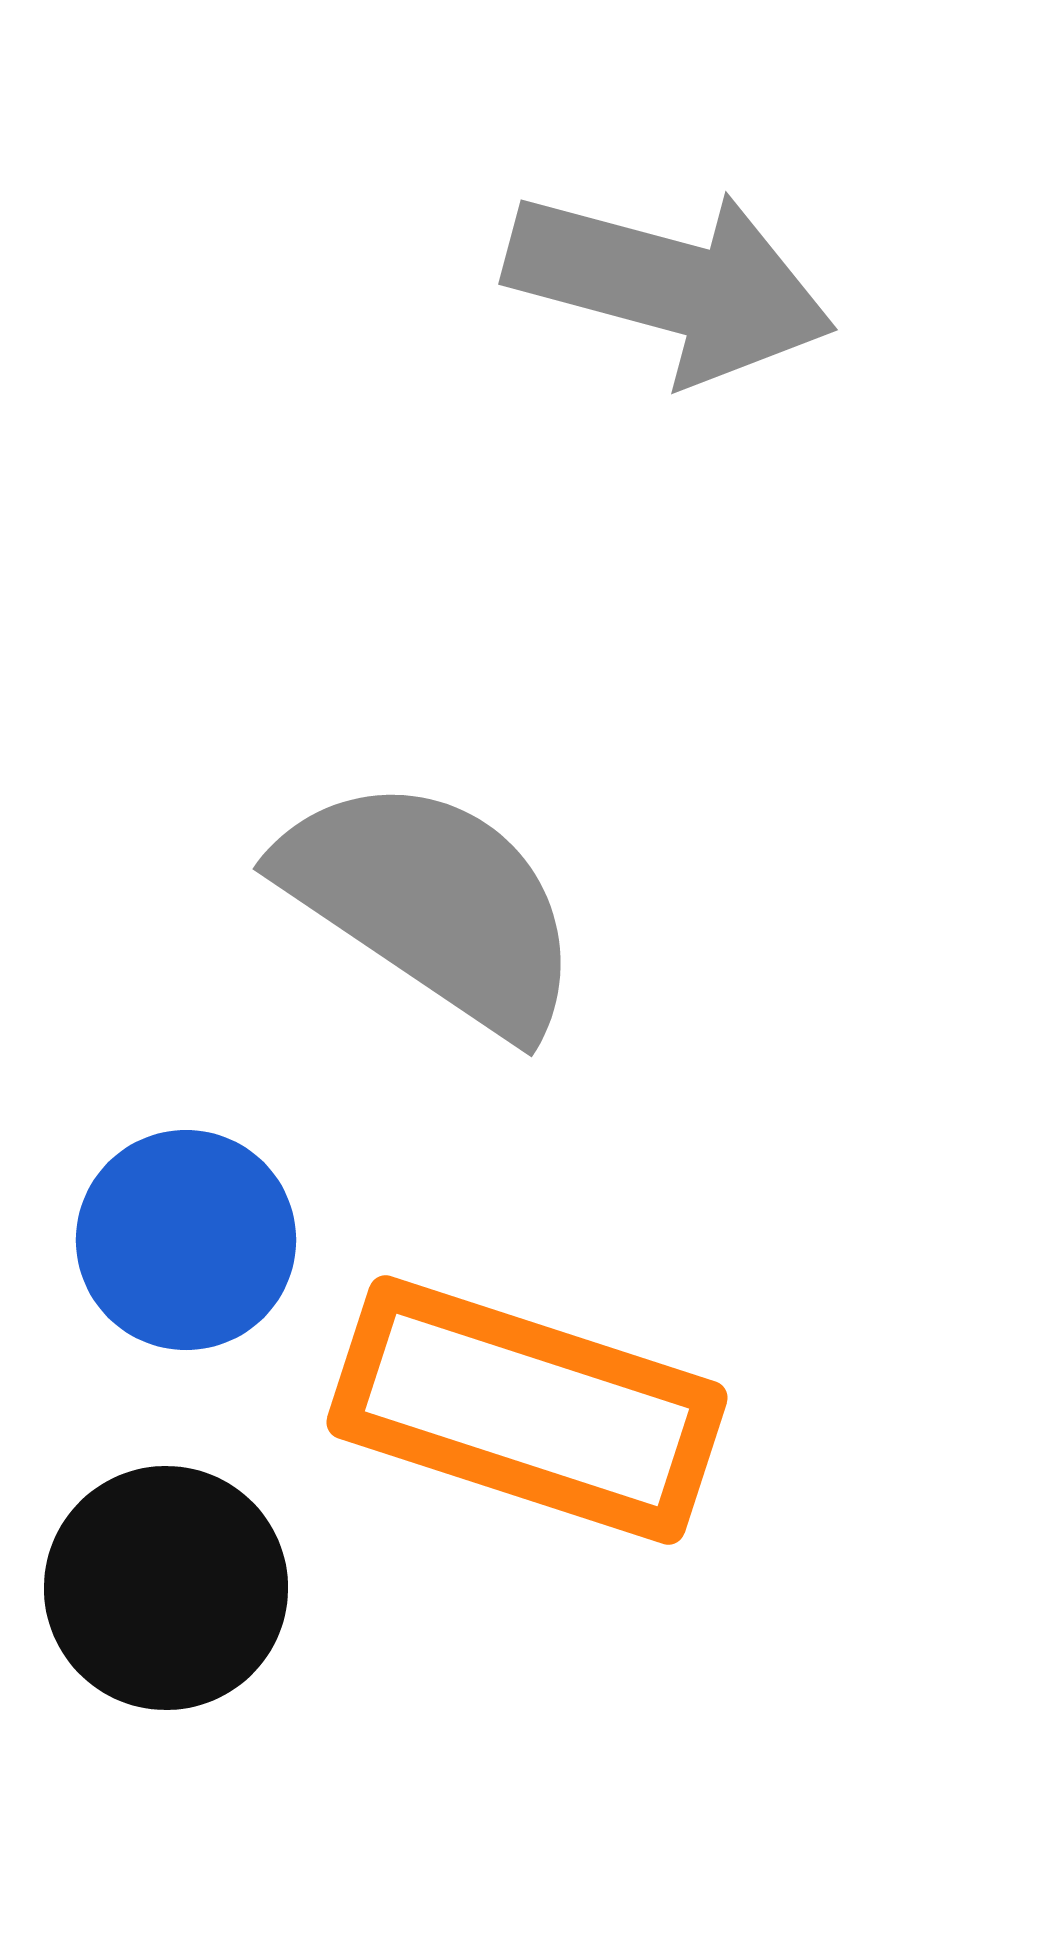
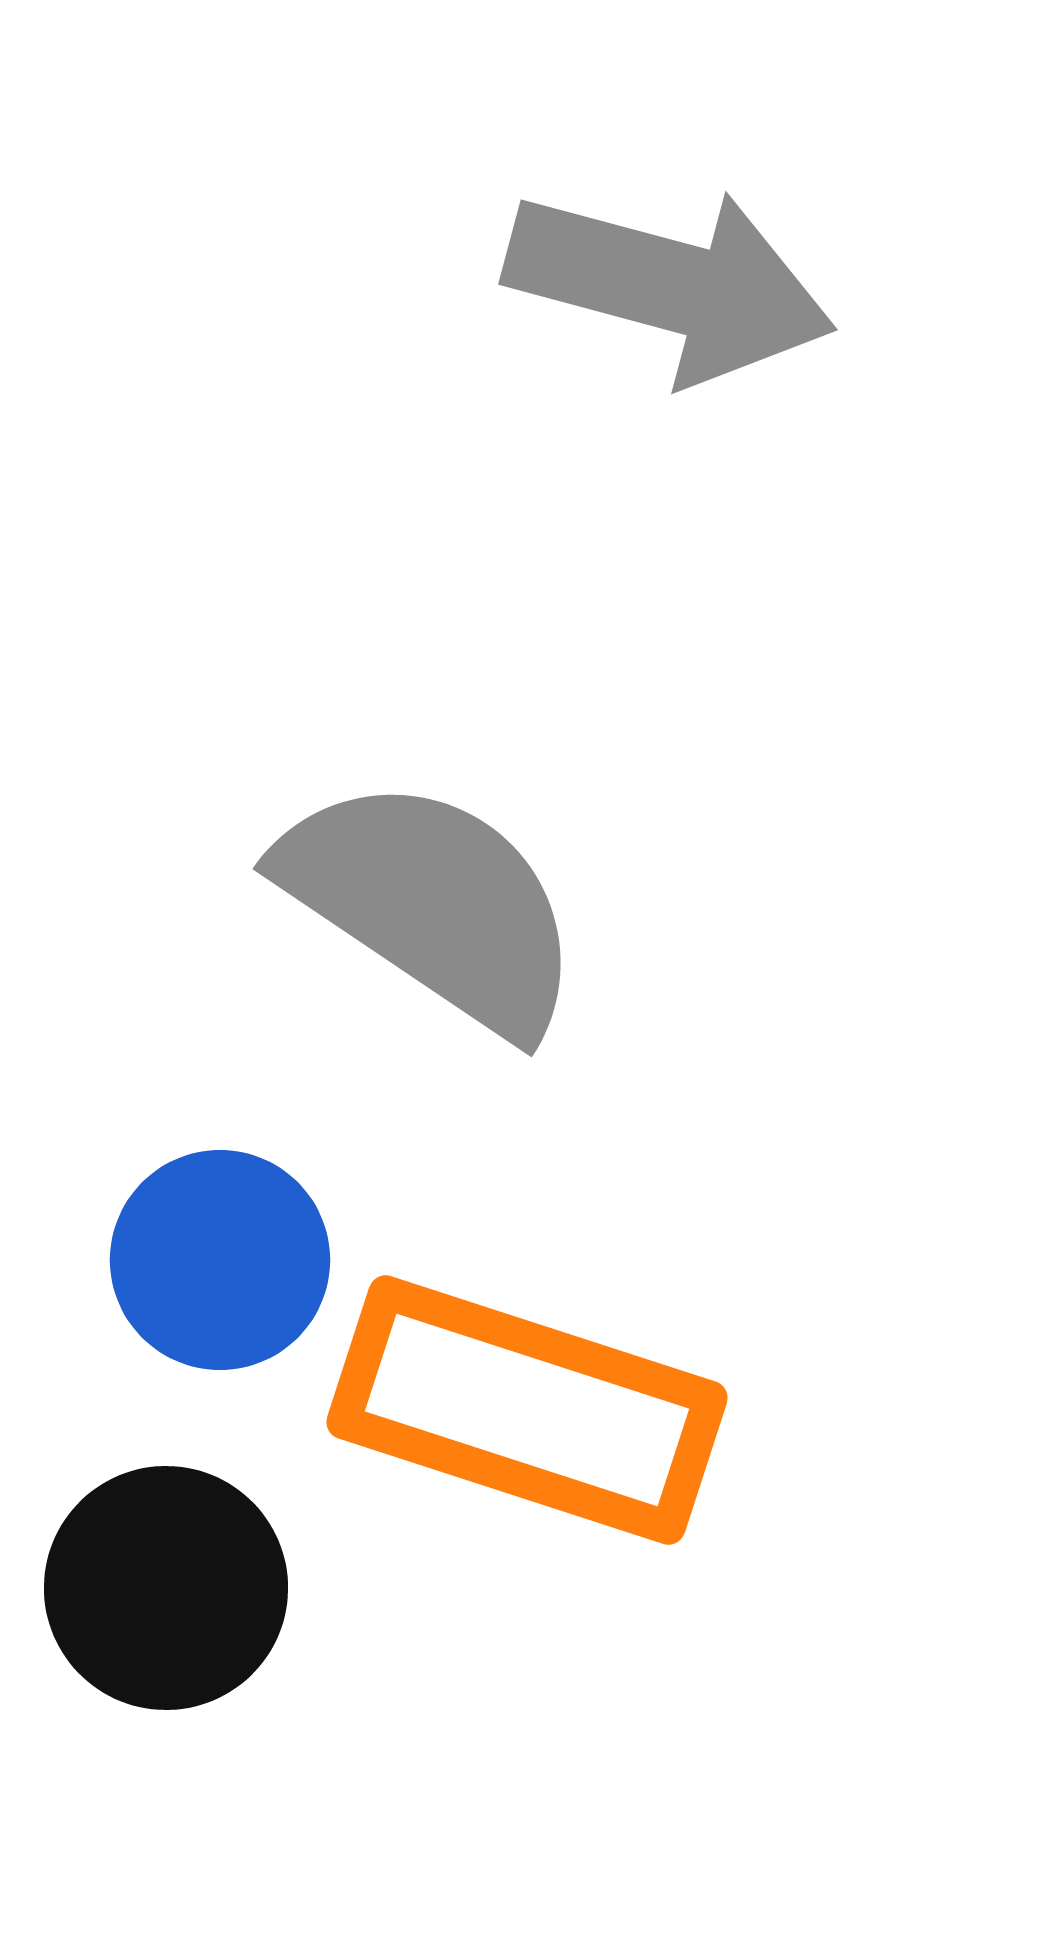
blue circle: moved 34 px right, 20 px down
